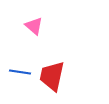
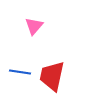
pink triangle: rotated 30 degrees clockwise
